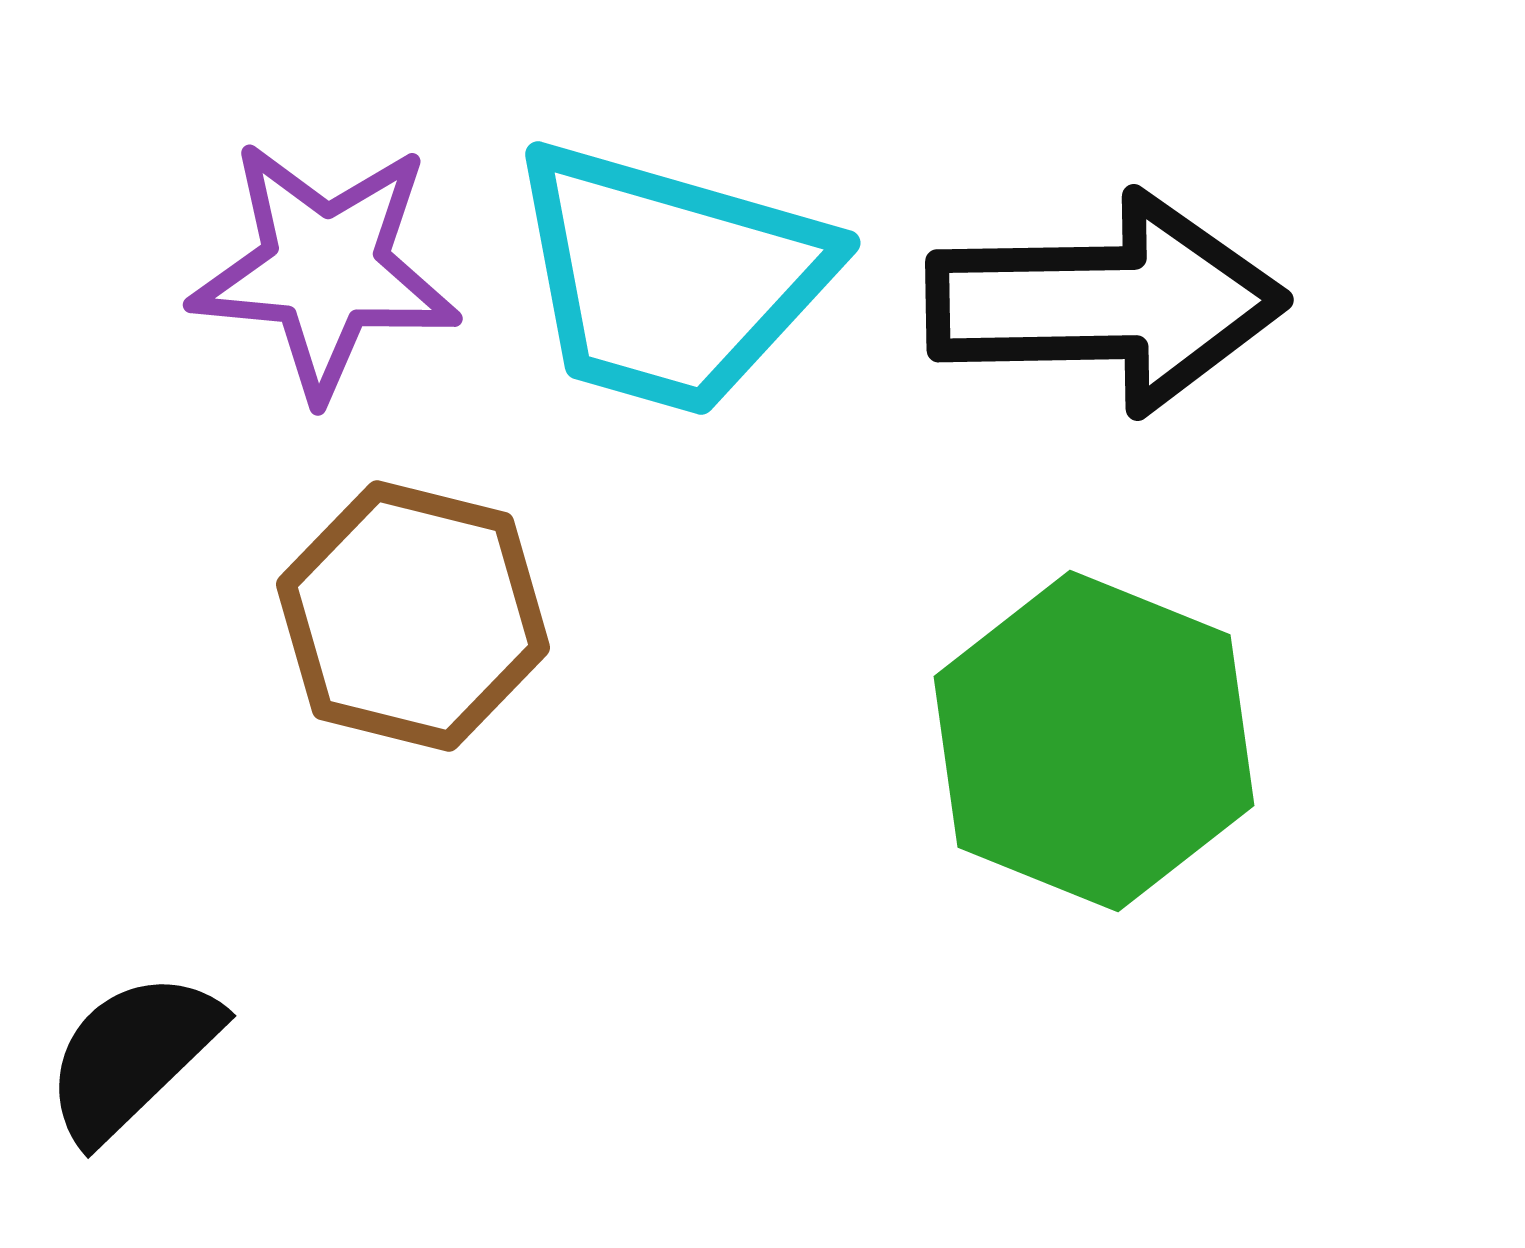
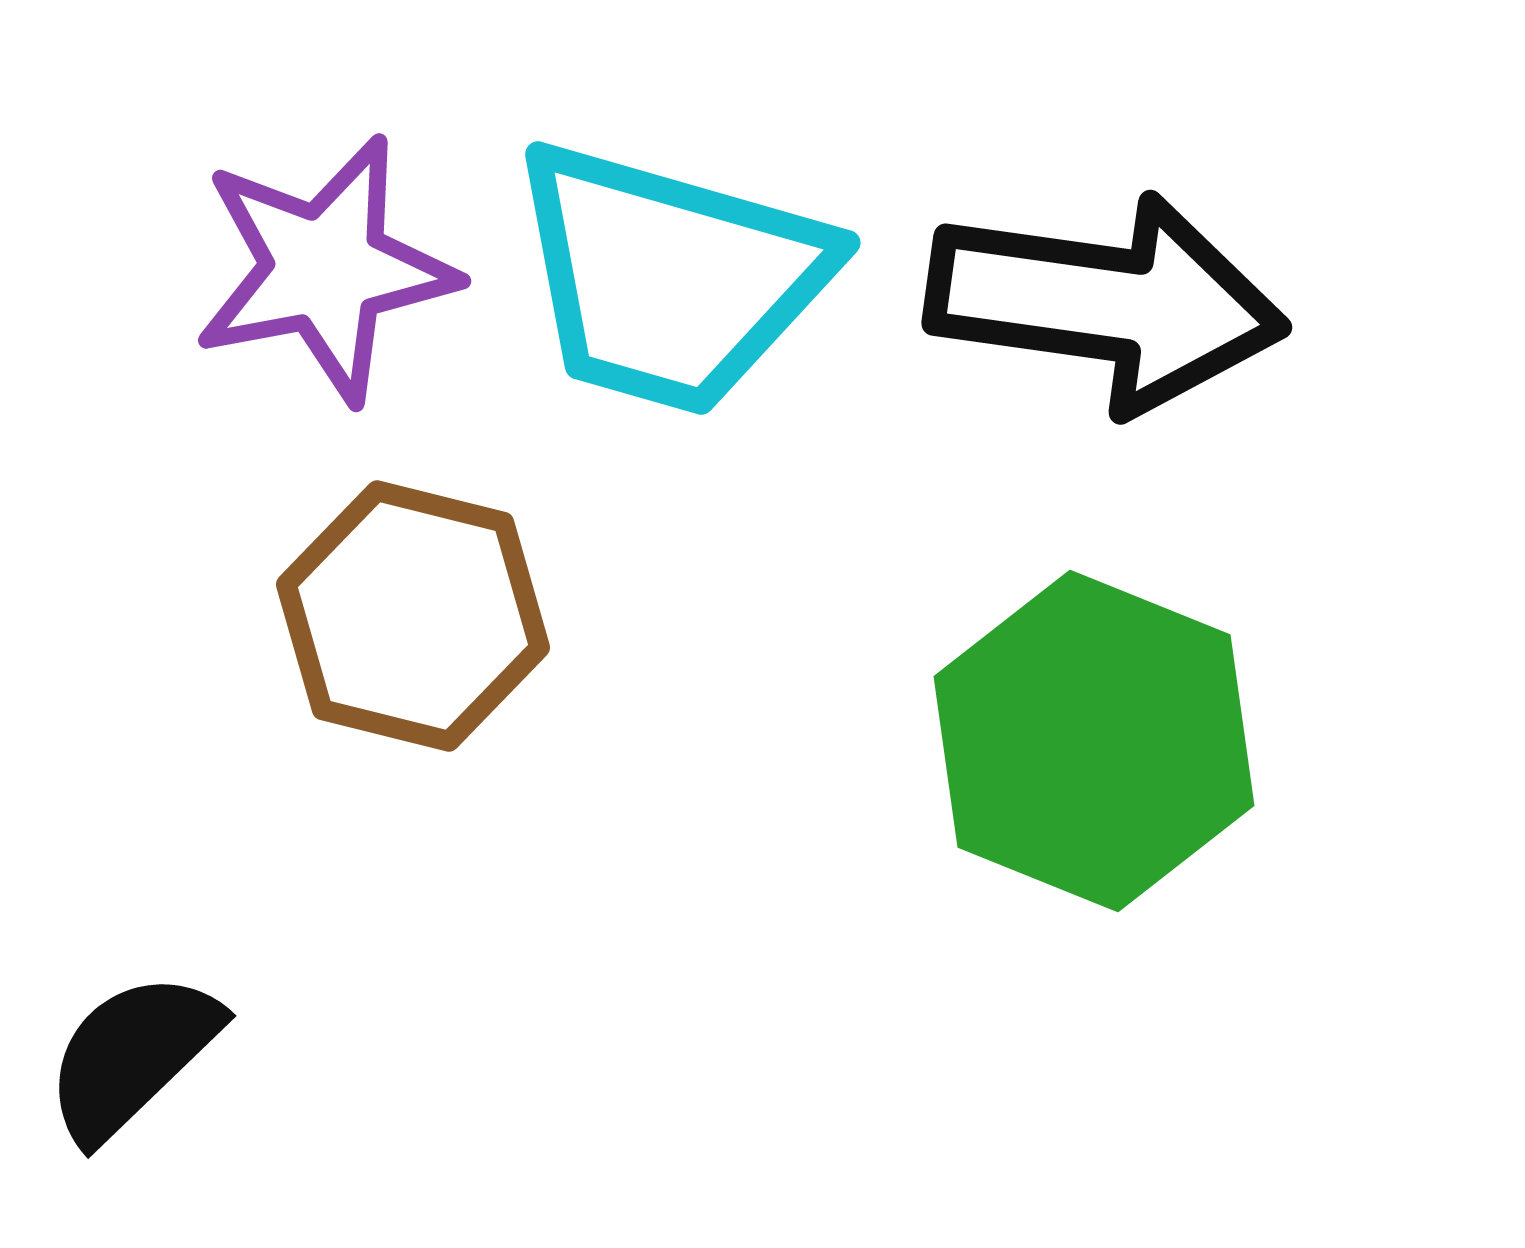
purple star: rotated 16 degrees counterclockwise
black arrow: rotated 9 degrees clockwise
